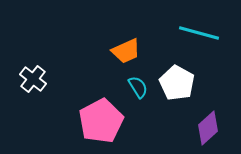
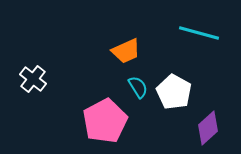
white pentagon: moved 3 px left, 9 px down
pink pentagon: moved 4 px right
